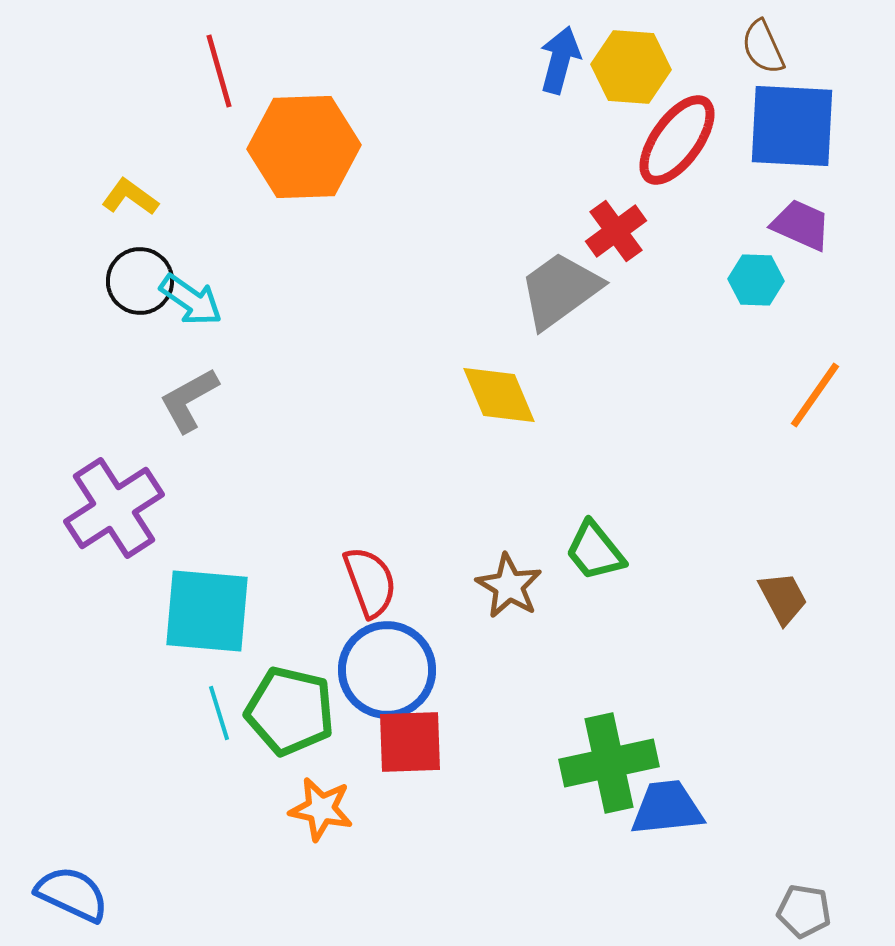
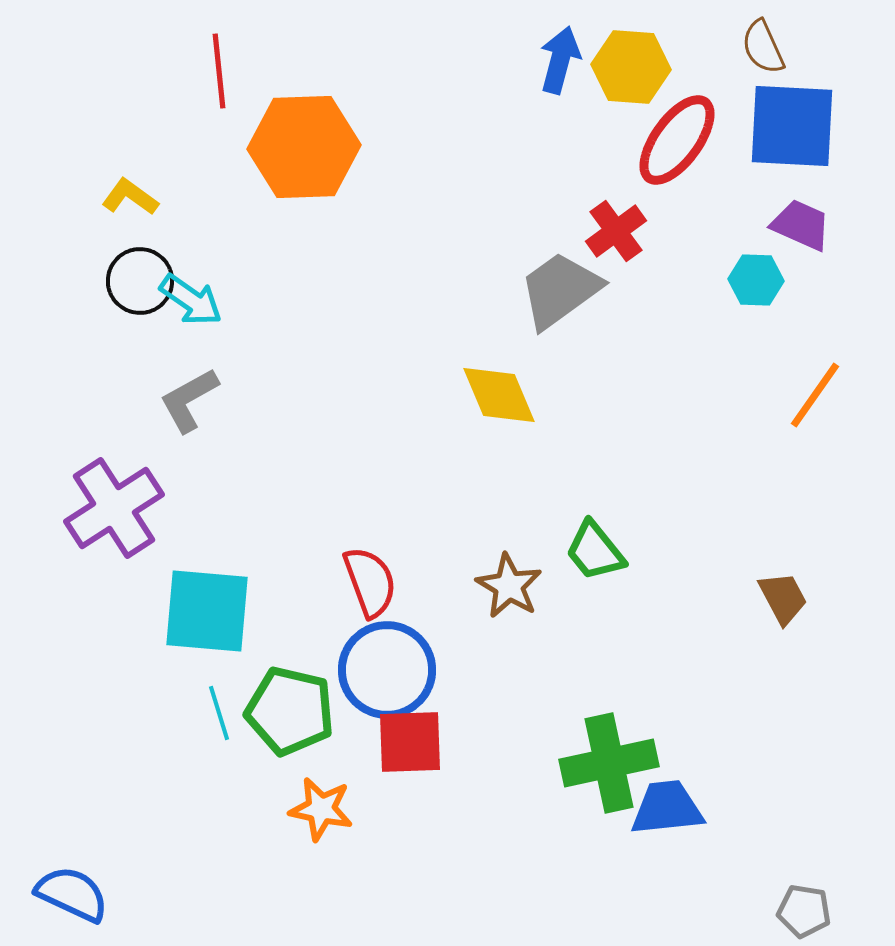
red line: rotated 10 degrees clockwise
